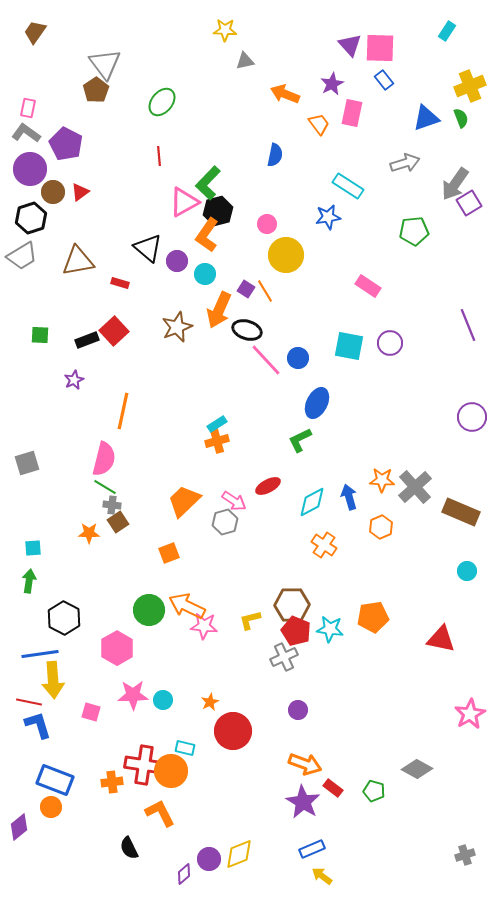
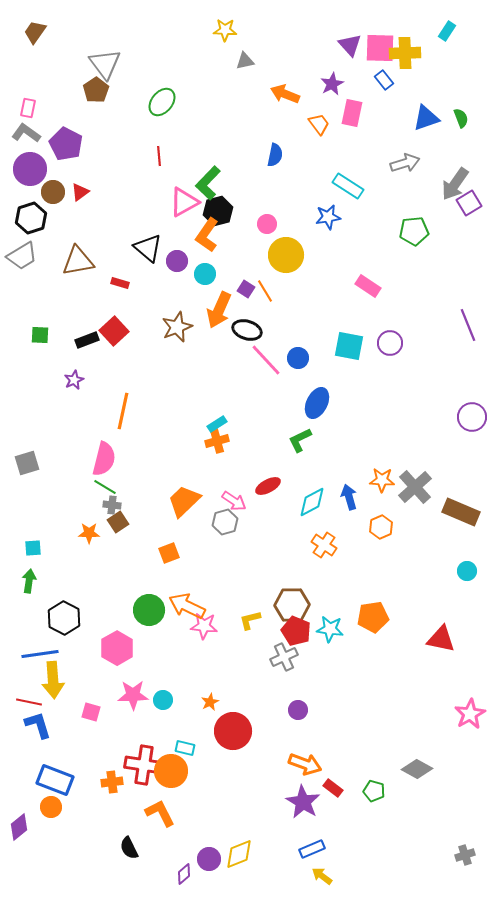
yellow cross at (470, 86): moved 65 px left, 33 px up; rotated 20 degrees clockwise
